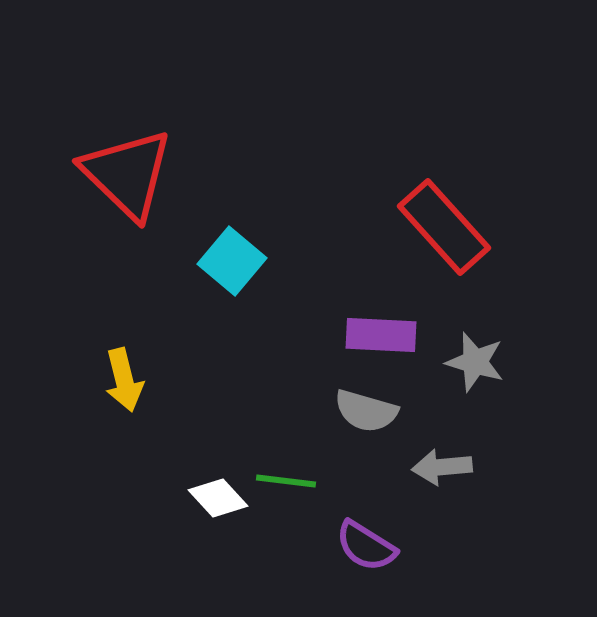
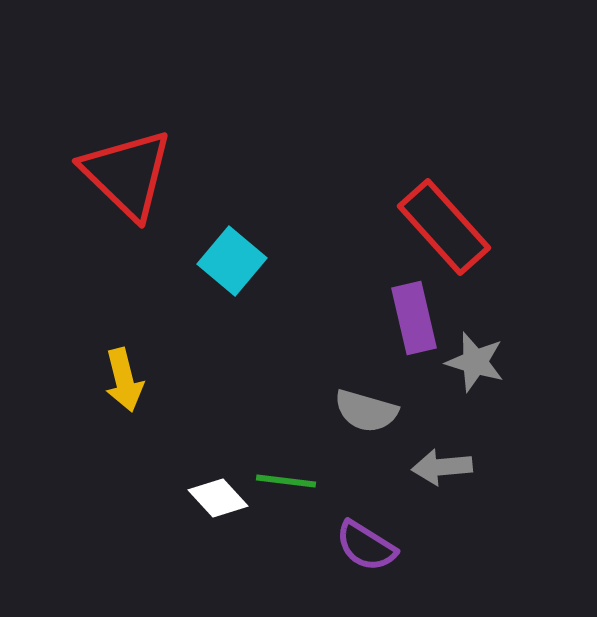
purple rectangle: moved 33 px right, 17 px up; rotated 74 degrees clockwise
